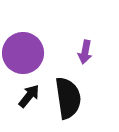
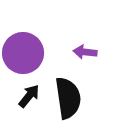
purple arrow: rotated 85 degrees clockwise
